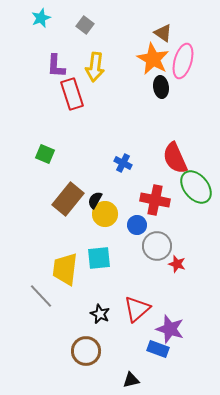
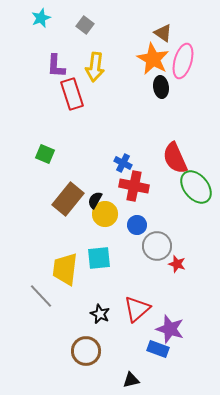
red cross: moved 21 px left, 14 px up
